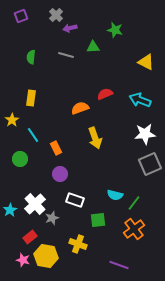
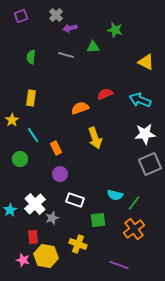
red rectangle: moved 3 px right; rotated 56 degrees counterclockwise
